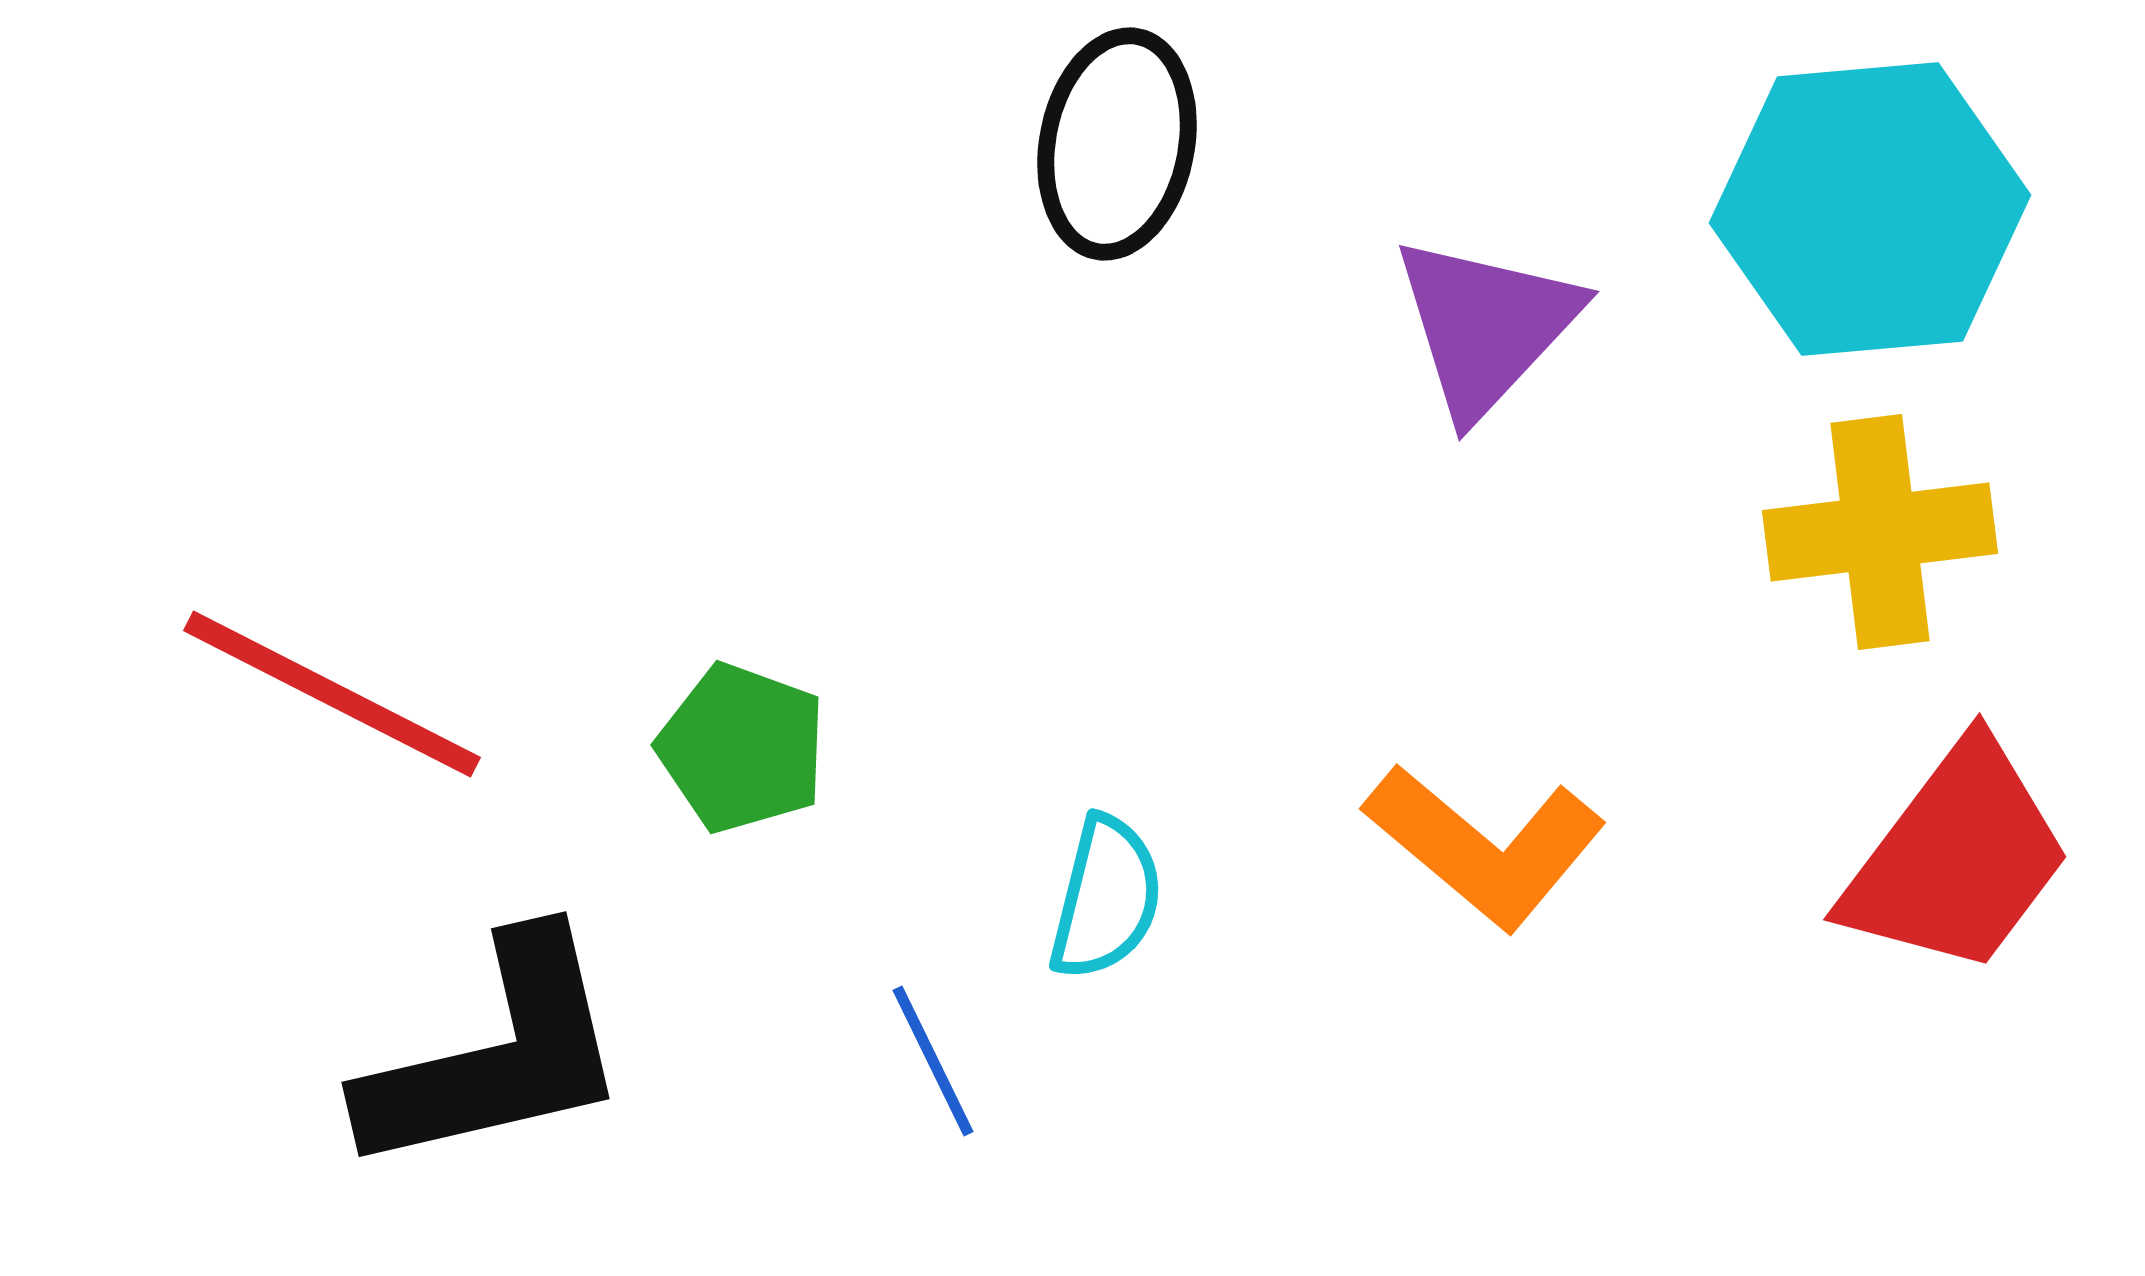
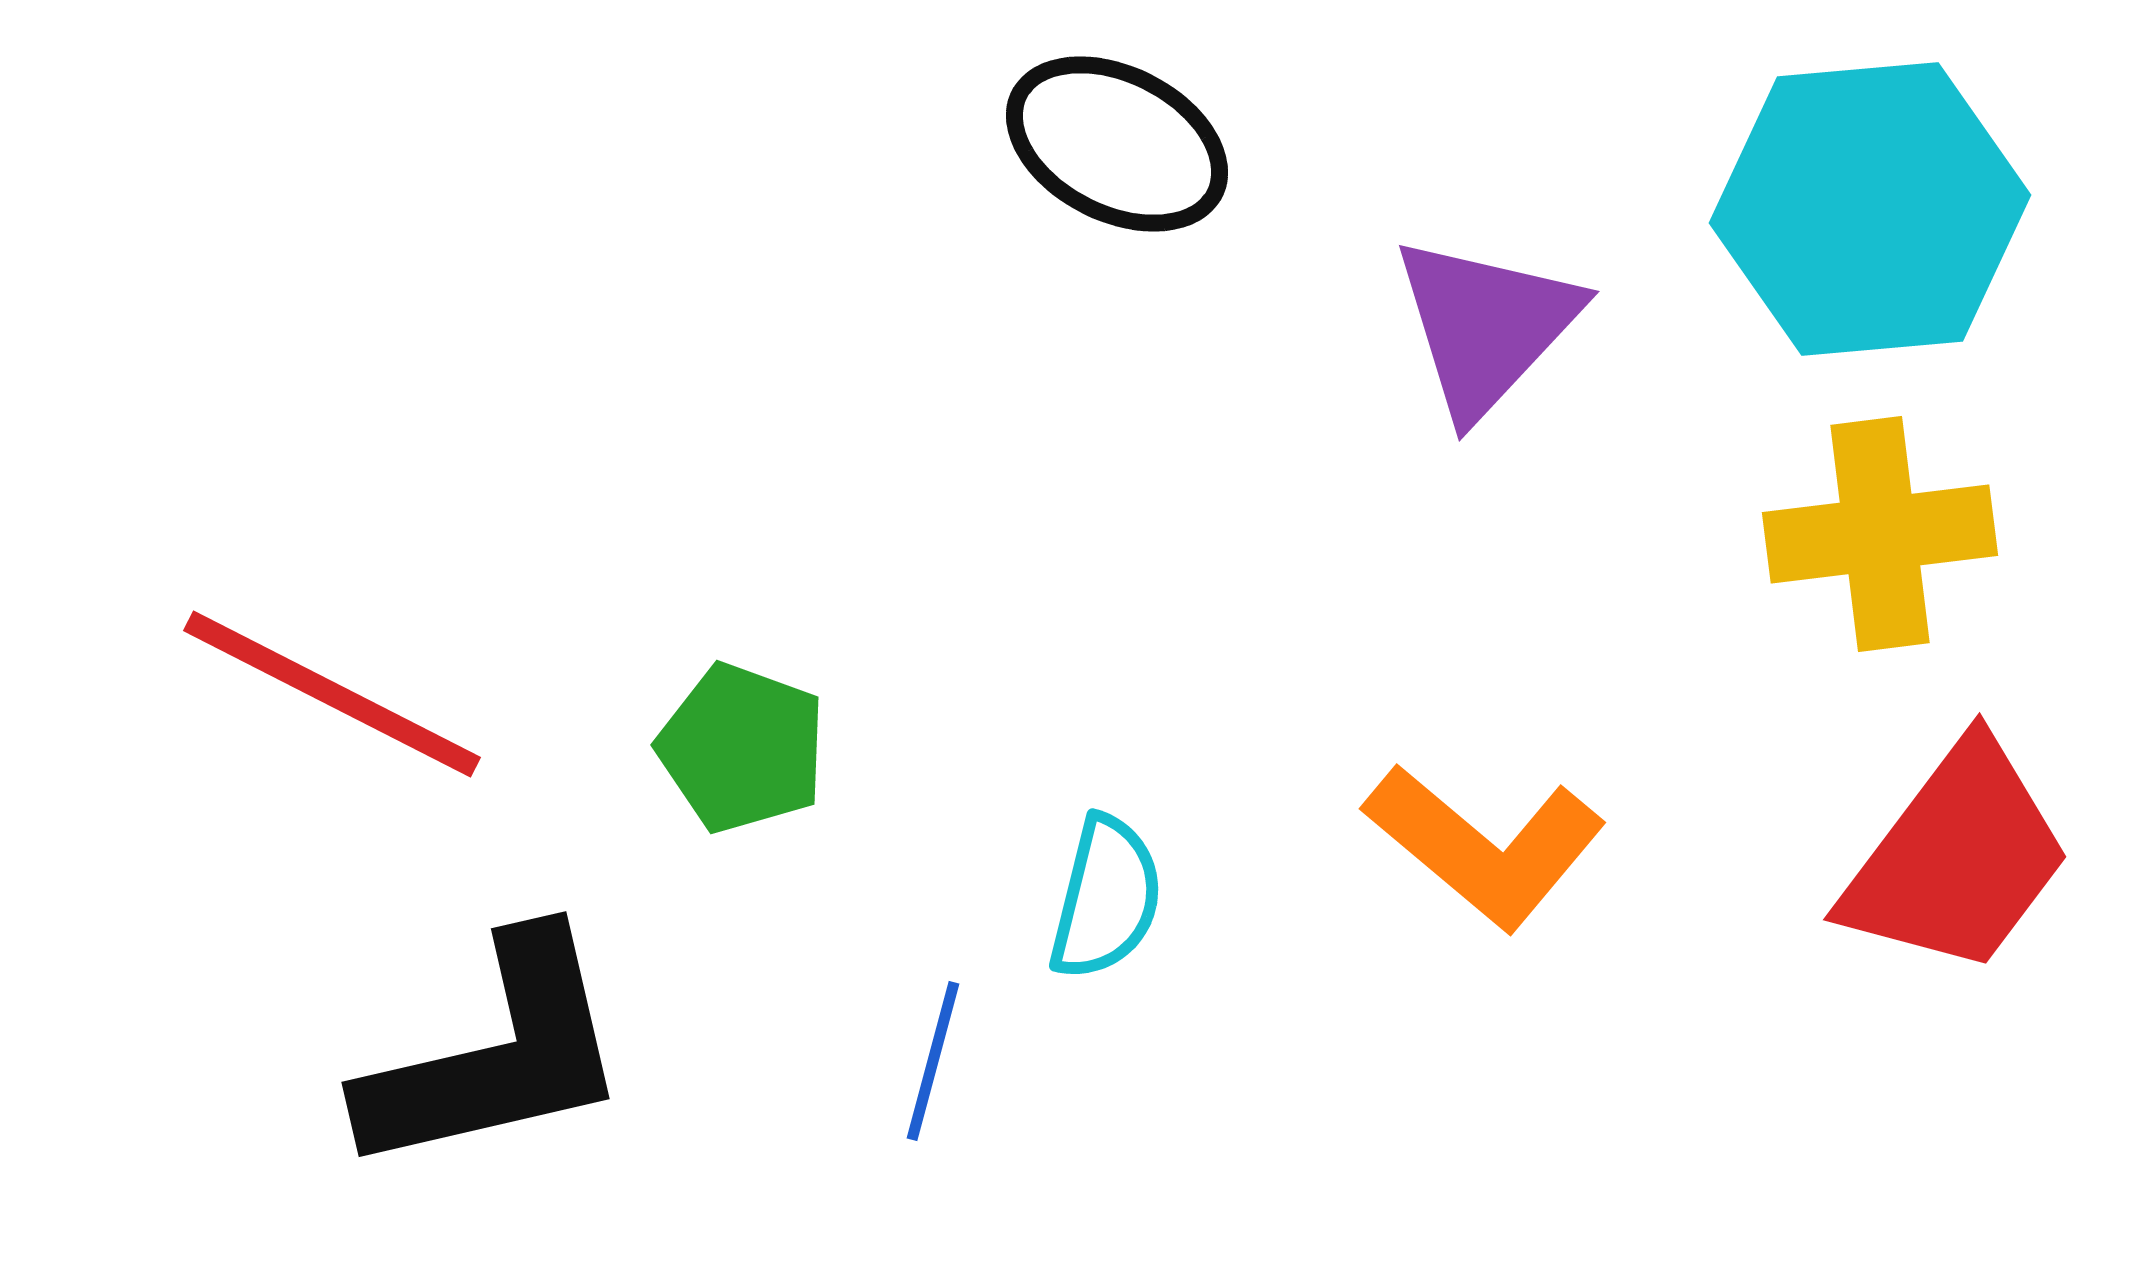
black ellipse: rotated 74 degrees counterclockwise
yellow cross: moved 2 px down
blue line: rotated 41 degrees clockwise
